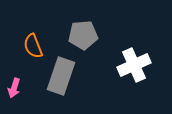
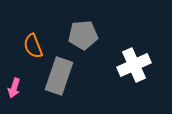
gray rectangle: moved 2 px left
